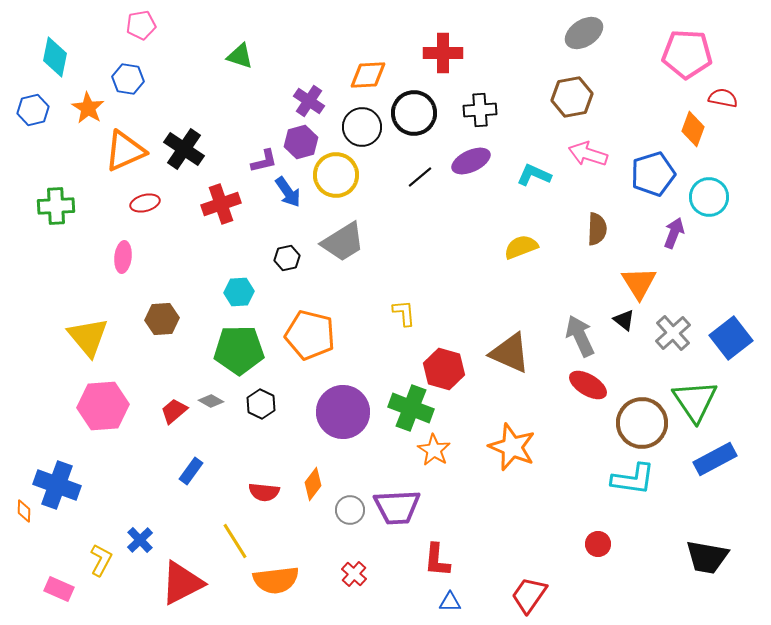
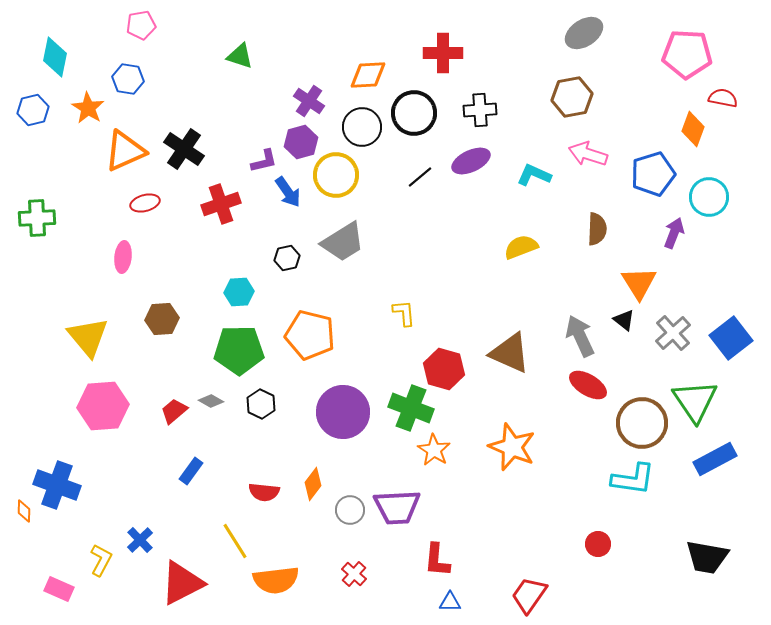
green cross at (56, 206): moved 19 px left, 12 px down
